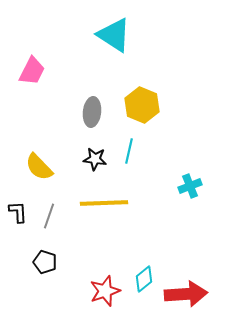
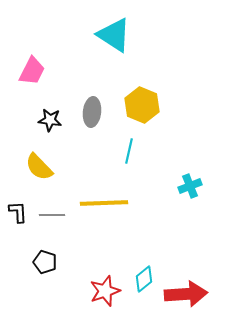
black star: moved 45 px left, 39 px up
gray line: moved 3 px right, 1 px up; rotated 70 degrees clockwise
